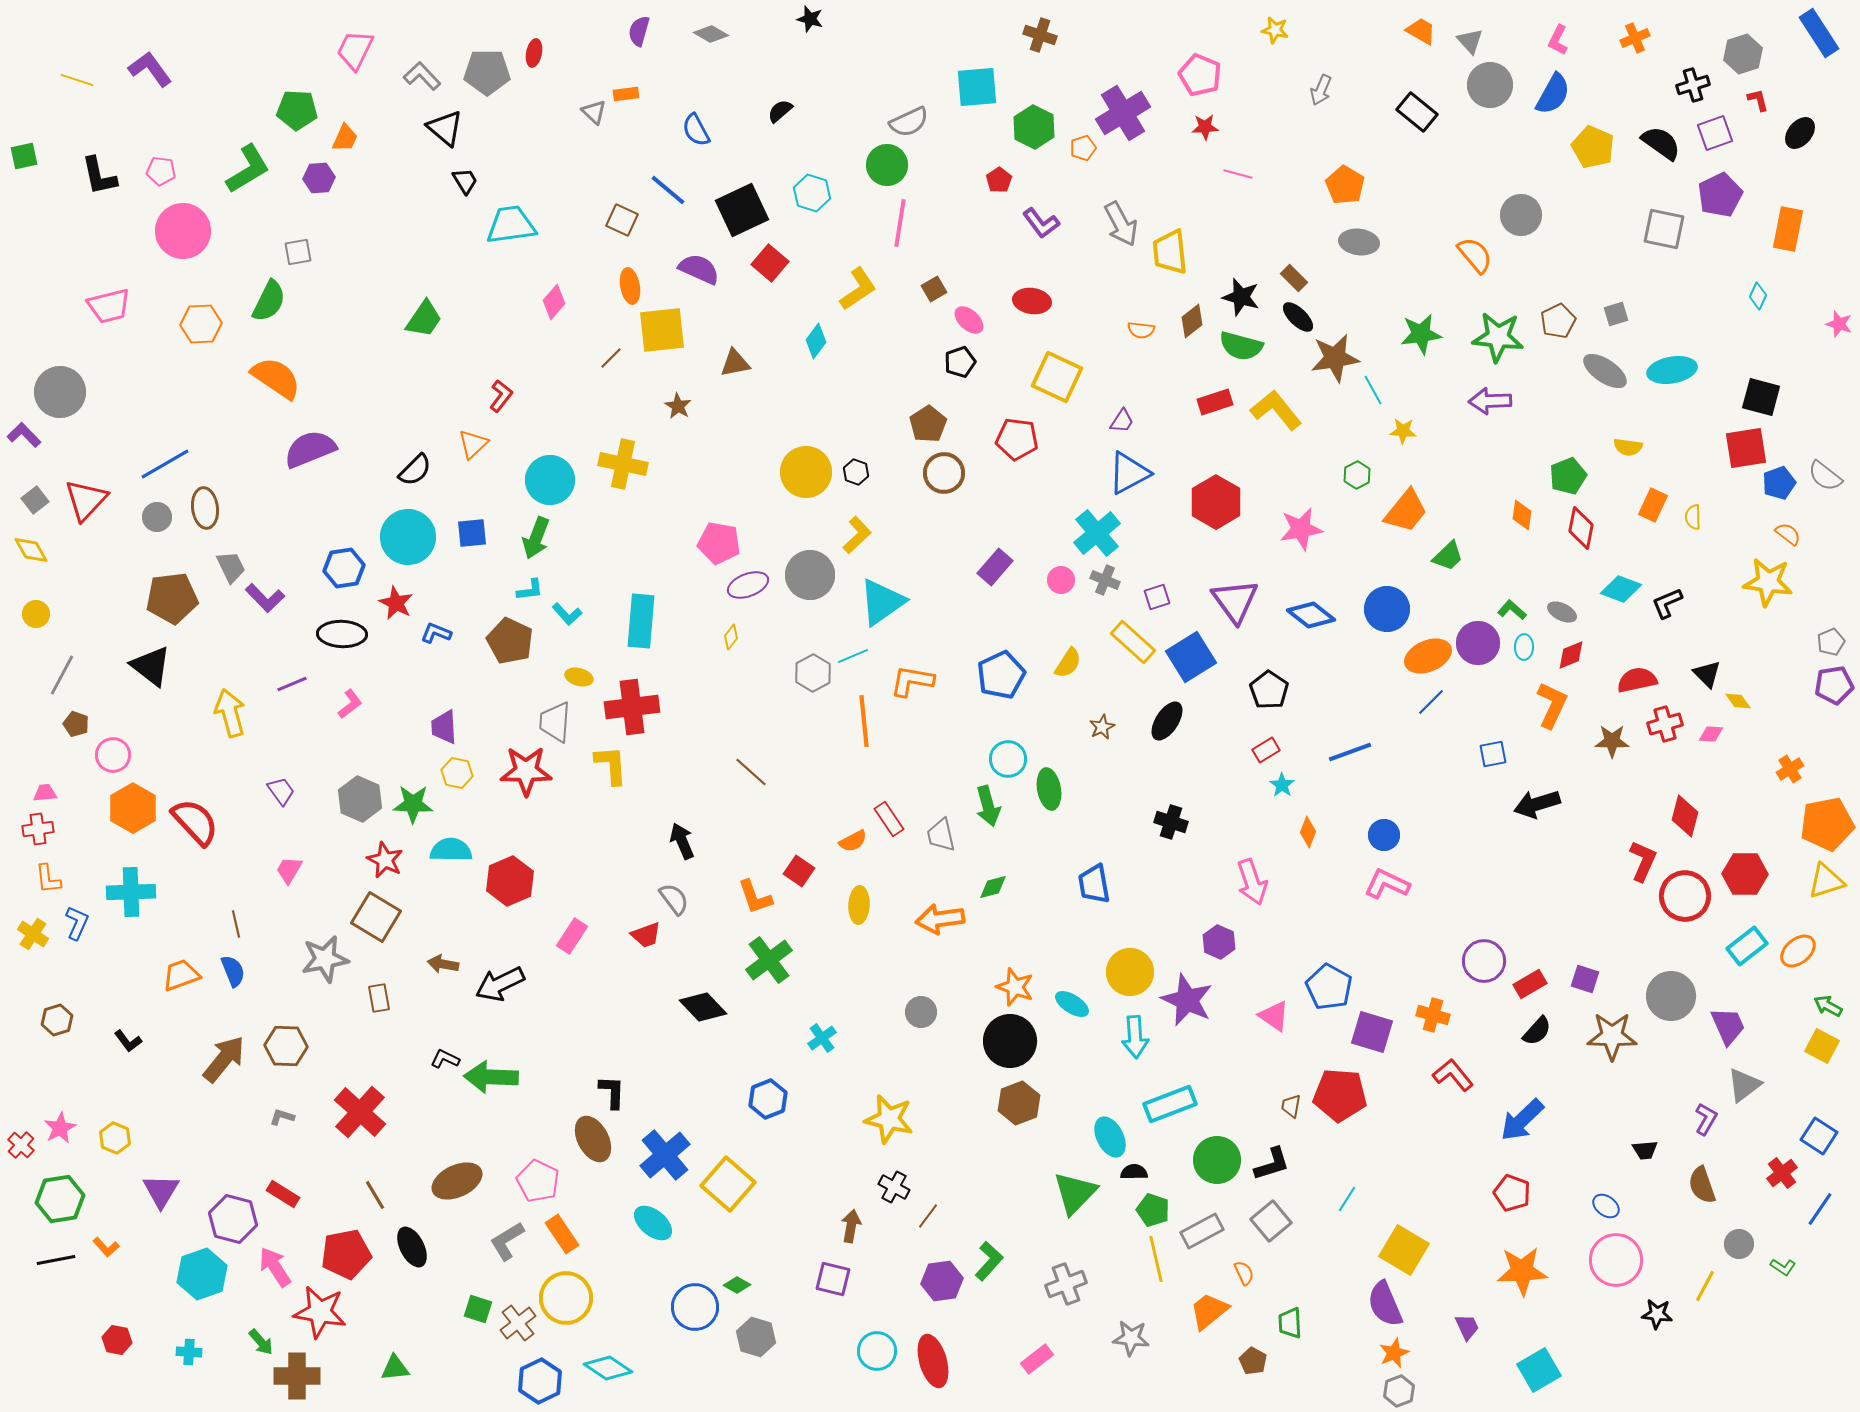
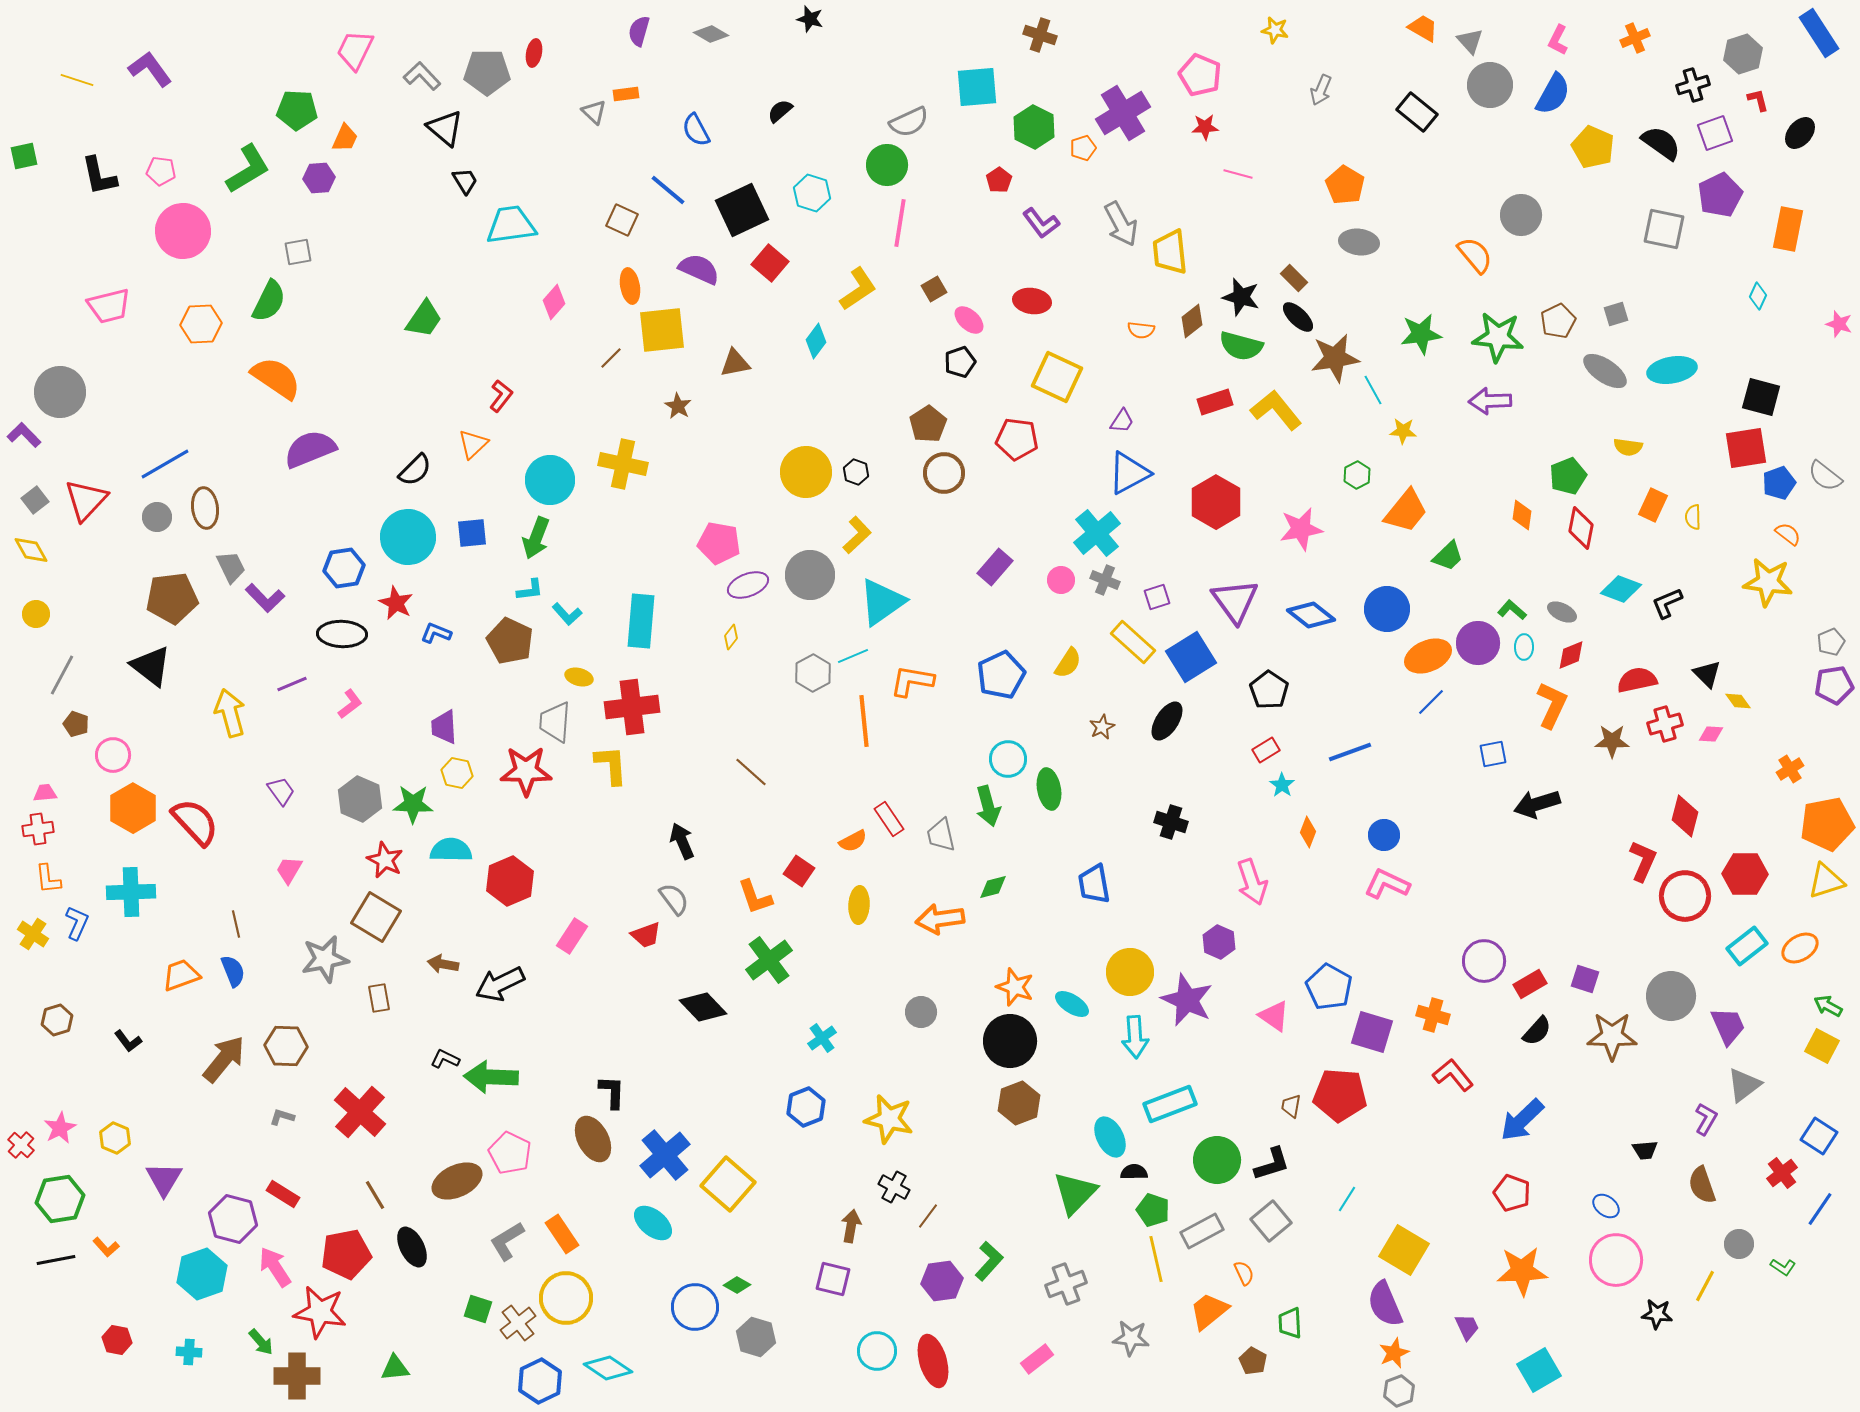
orange trapezoid at (1421, 31): moved 2 px right, 3 px up
orange ellipse at (1798, 951): moved 2 px right, 3 px up; rotated 9 degrees clockwise
blue hexagon at (768, 1099): moved 38 px right, 8 px down
pink pentagon at (538, 1181): moved 28 px left, 28 px up
purple triangle at (161, 1191): moved 3 px right, 12 px up
